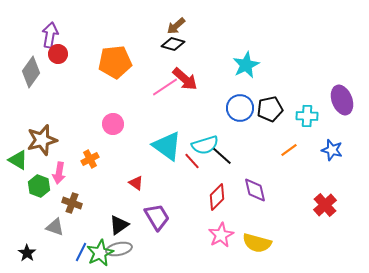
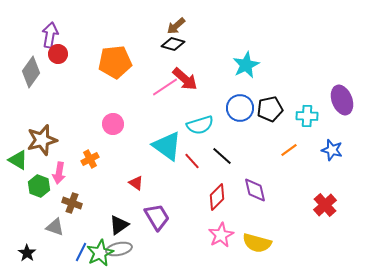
cyan semicircle: moved 5 px left, 20 px up
